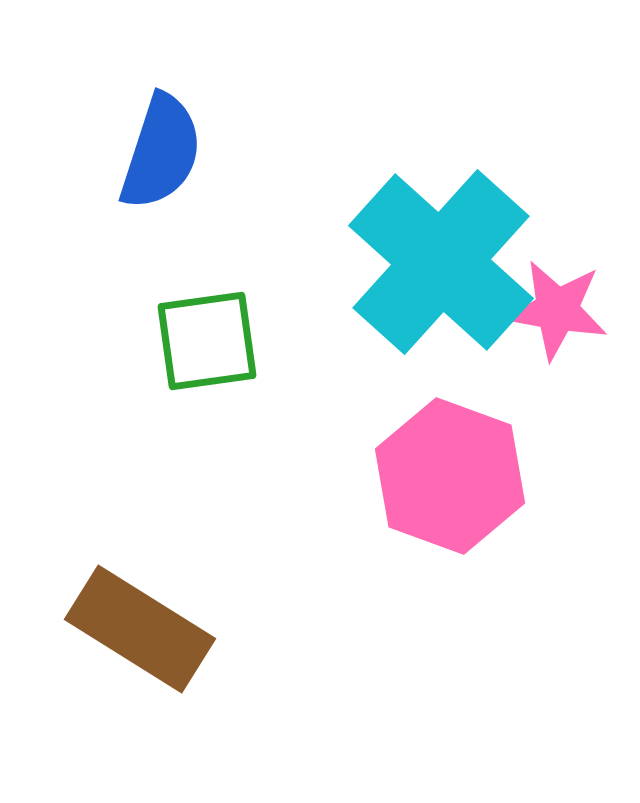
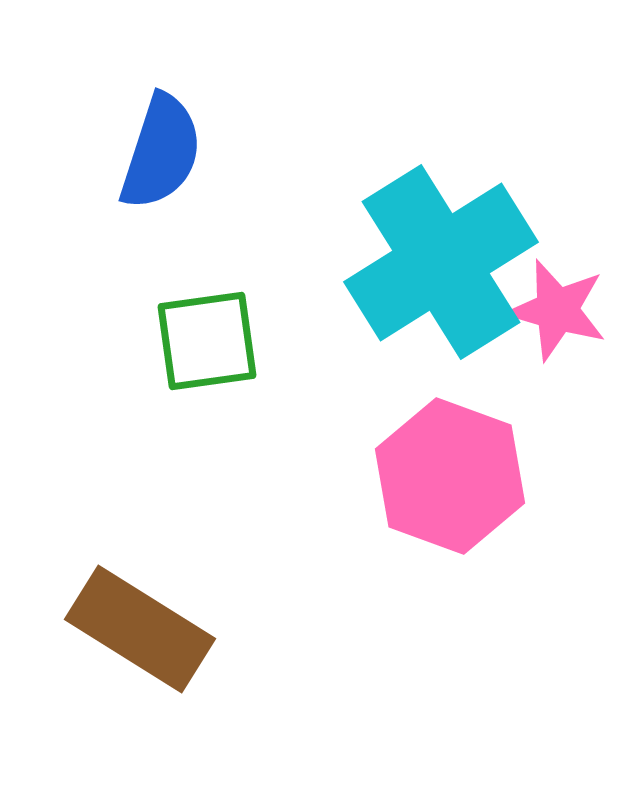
cyan cross: rotated 16 degrees clockwise
pink star: rotated 6 degrees clockwise
